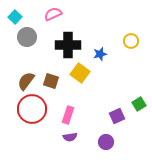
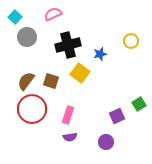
black cross: rotated 15 degrees counterclockwise
